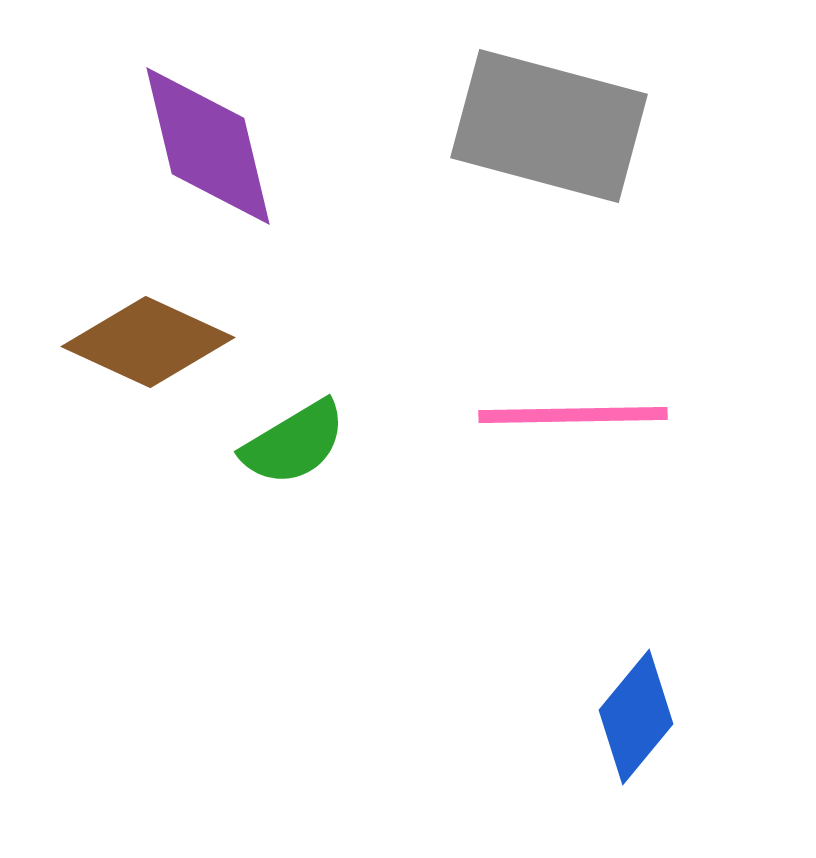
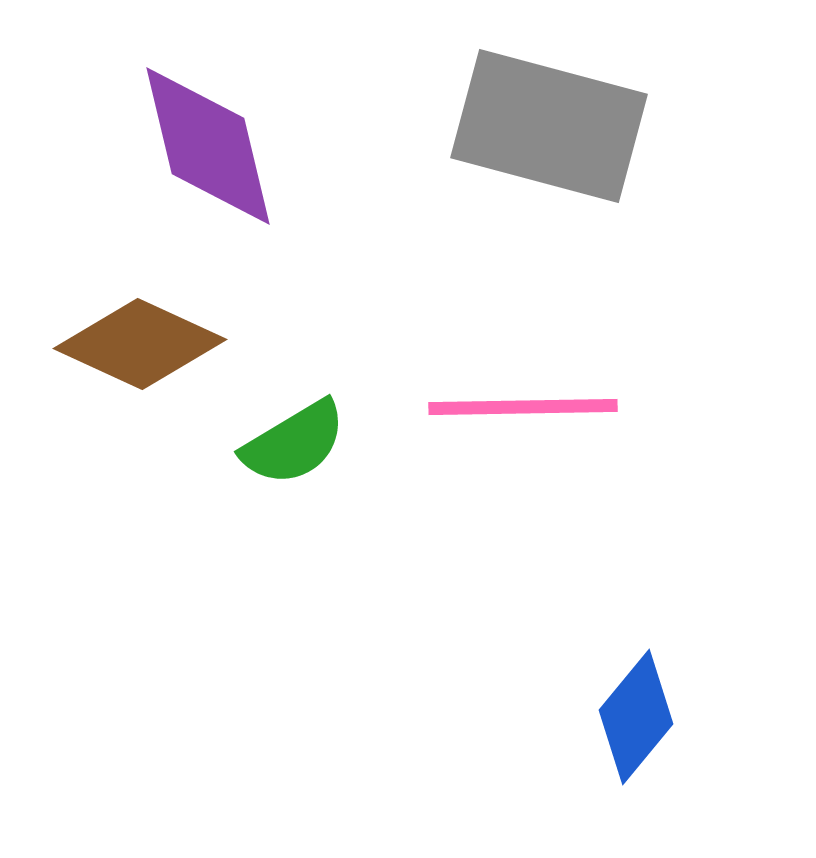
brown diamond: moved 8 px left, 2 px down
pink line: moved 50 px left, 8 px up
